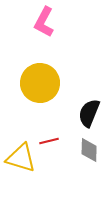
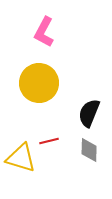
pink L-shape: moved 10 px down
yellow circle: moved 1 px left
